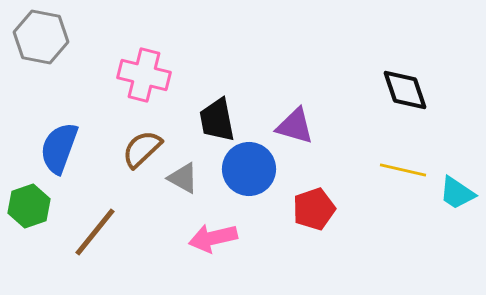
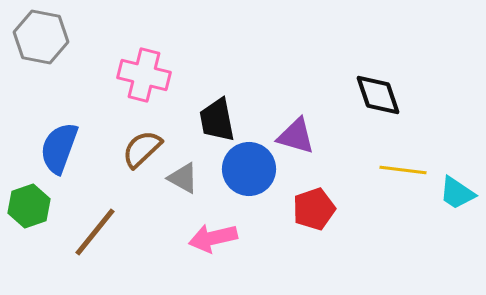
black diamond: moved 27 px left, 5 px down
purple triangle: moved 1 px right, 10 px down
yellow line: rotated 6 degrees counterclockwise
